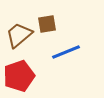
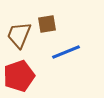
brown trapezoid: rotated 28 degrees counterclockwise
